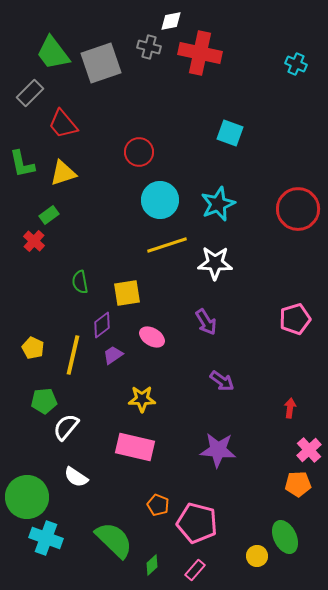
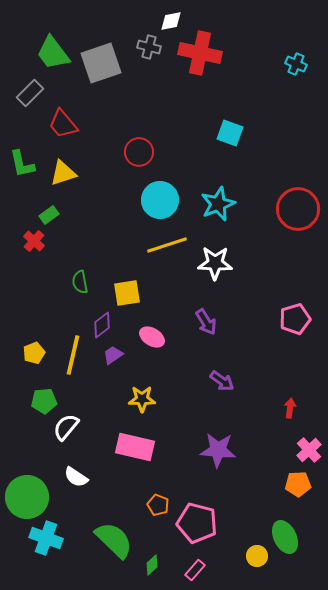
yellow pentagon at (33, 348): moved 1 px right, 5 px down; rotated 25 degrees clockwise
